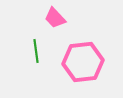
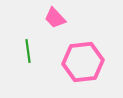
green line: moved 8 px left
